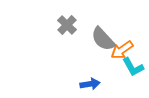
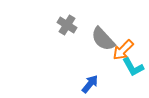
gray cross: rotated 12 degrees counterclockwise
orange arrow: moved 1 px right; rotated 10 degrees counterclockwise
blue arrow: rotated 42 degrees counterclockwise
